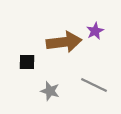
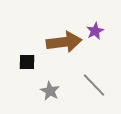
gray line: rotated 20 degrees clockwise
gray star: rotated 12 degrees clockwise
